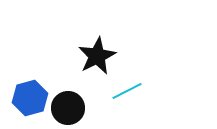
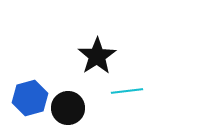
black star: rotated 6 degrees counterclockwise
cyan line: rotated 20 degrees clockwise
